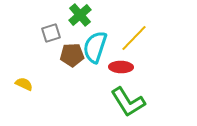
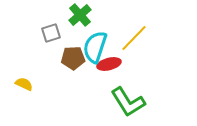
brown pentagon: moved 1 px right, 3 px down
red ellipse: moved 12 px left, 3 px up; rotated 15 degrees counterclockwise
